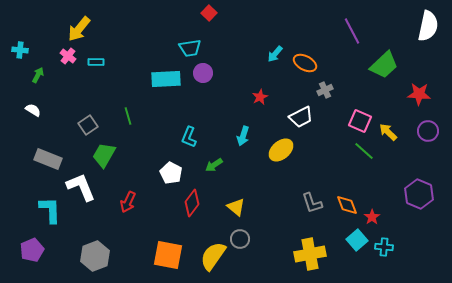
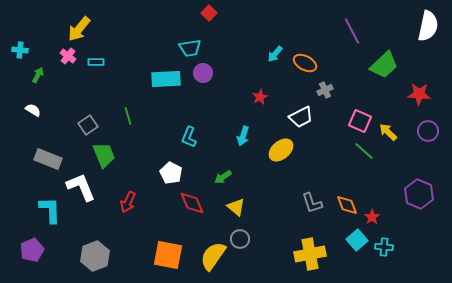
green trapezoid at (104, 155): rotated 128 degrees clockwise
green arrow at (214, 165): moved 9 px right, 12 px down
red diamond at (192, 203): rotated 60 degrees counterclockwise
